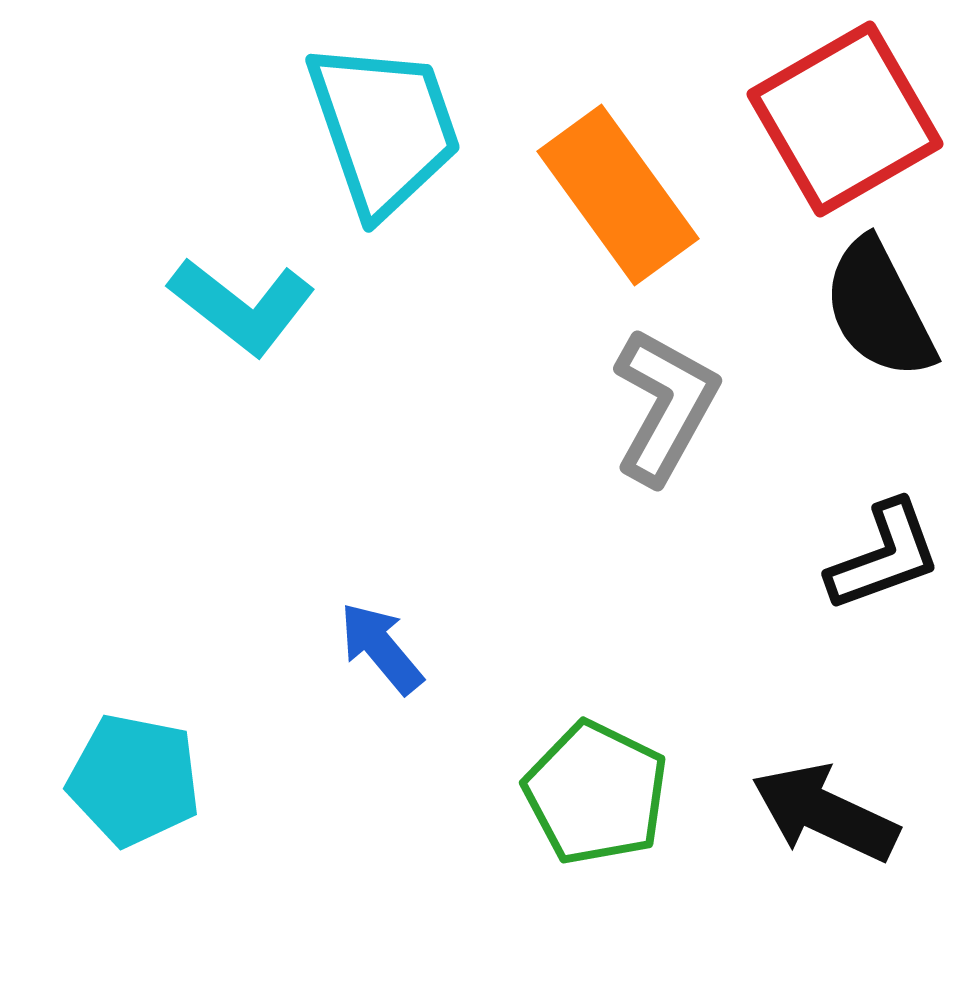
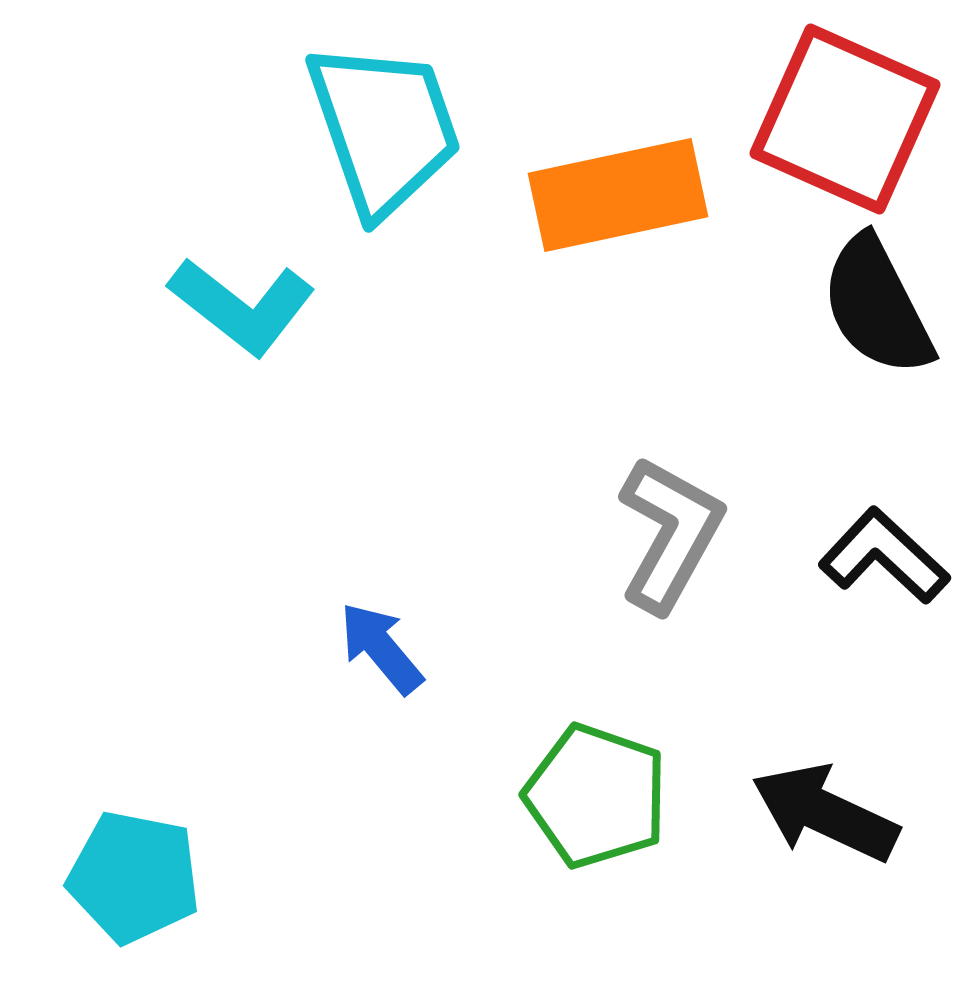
red square: rotated 36 degrees counterclockwise
orange rectangle: rotated 66 degrees counterclockwise
black semicircle: moved 2 px left, 3 px up
gray L-shape: moved 5 px right, 128 px down
black L-shape: rotated 117 degrees counterclockwise
cyan pentagon: moved 97 px down
green pentagon: moved 3 px down; rotated 7 degrees counterclockwise
